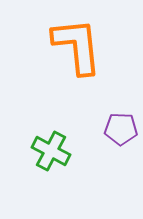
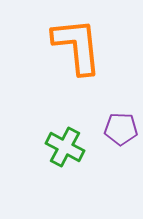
green cross: moved 14 px right, 4 px up
